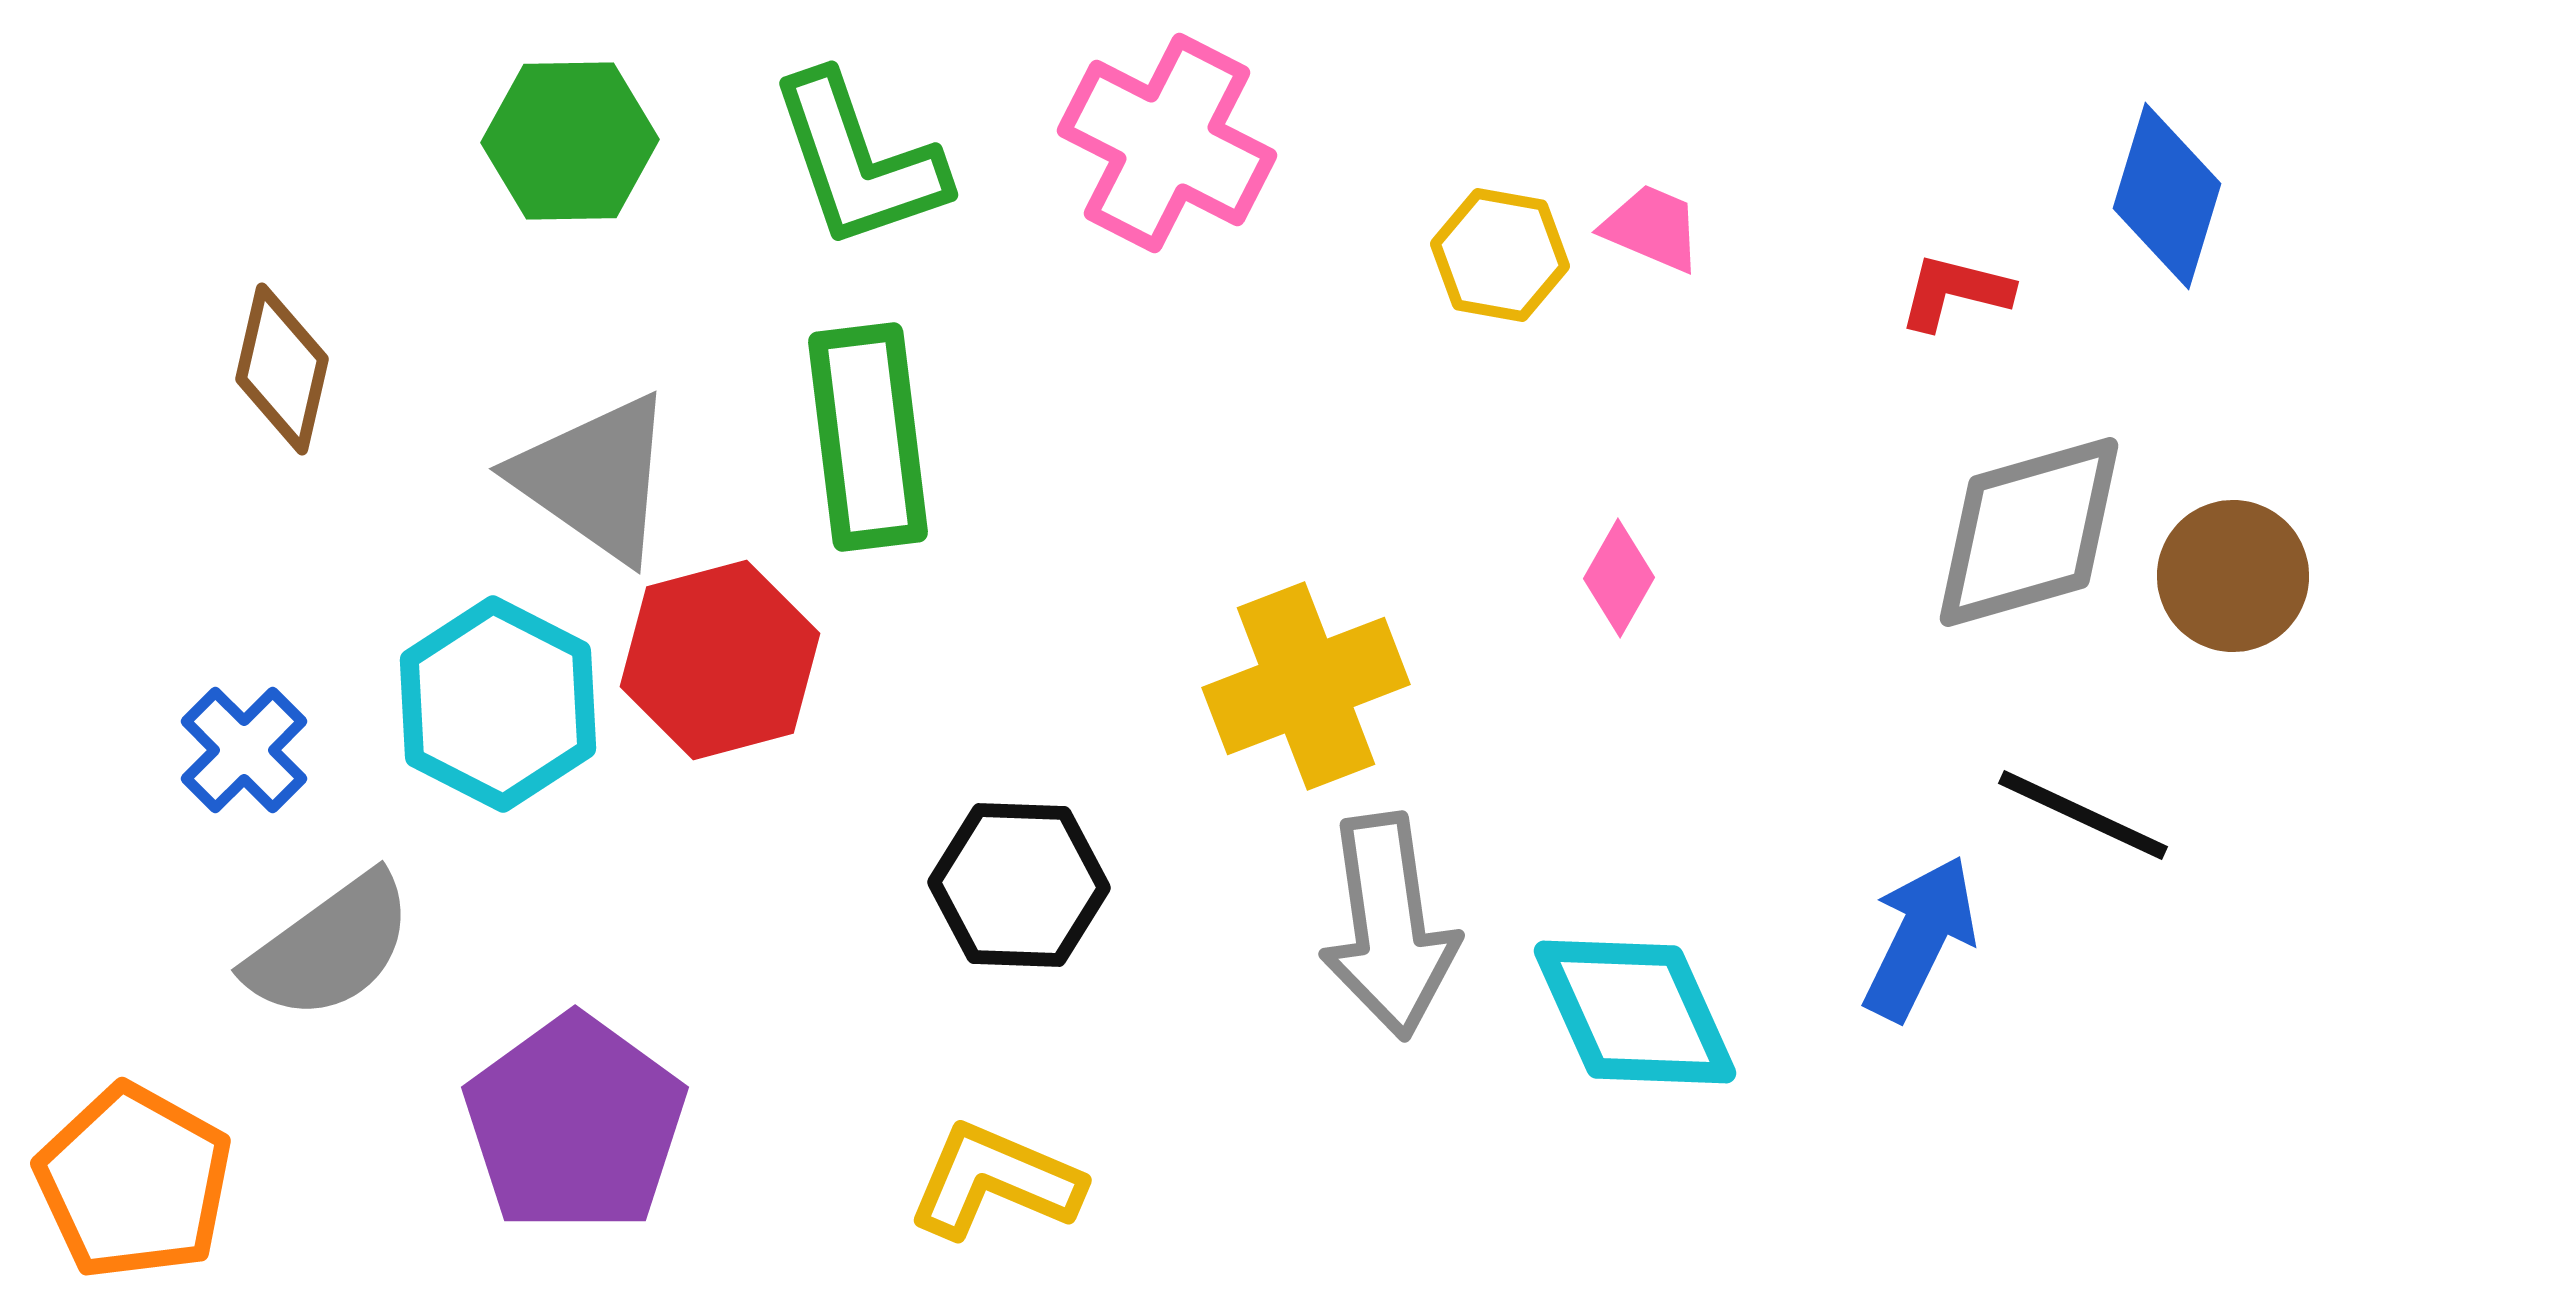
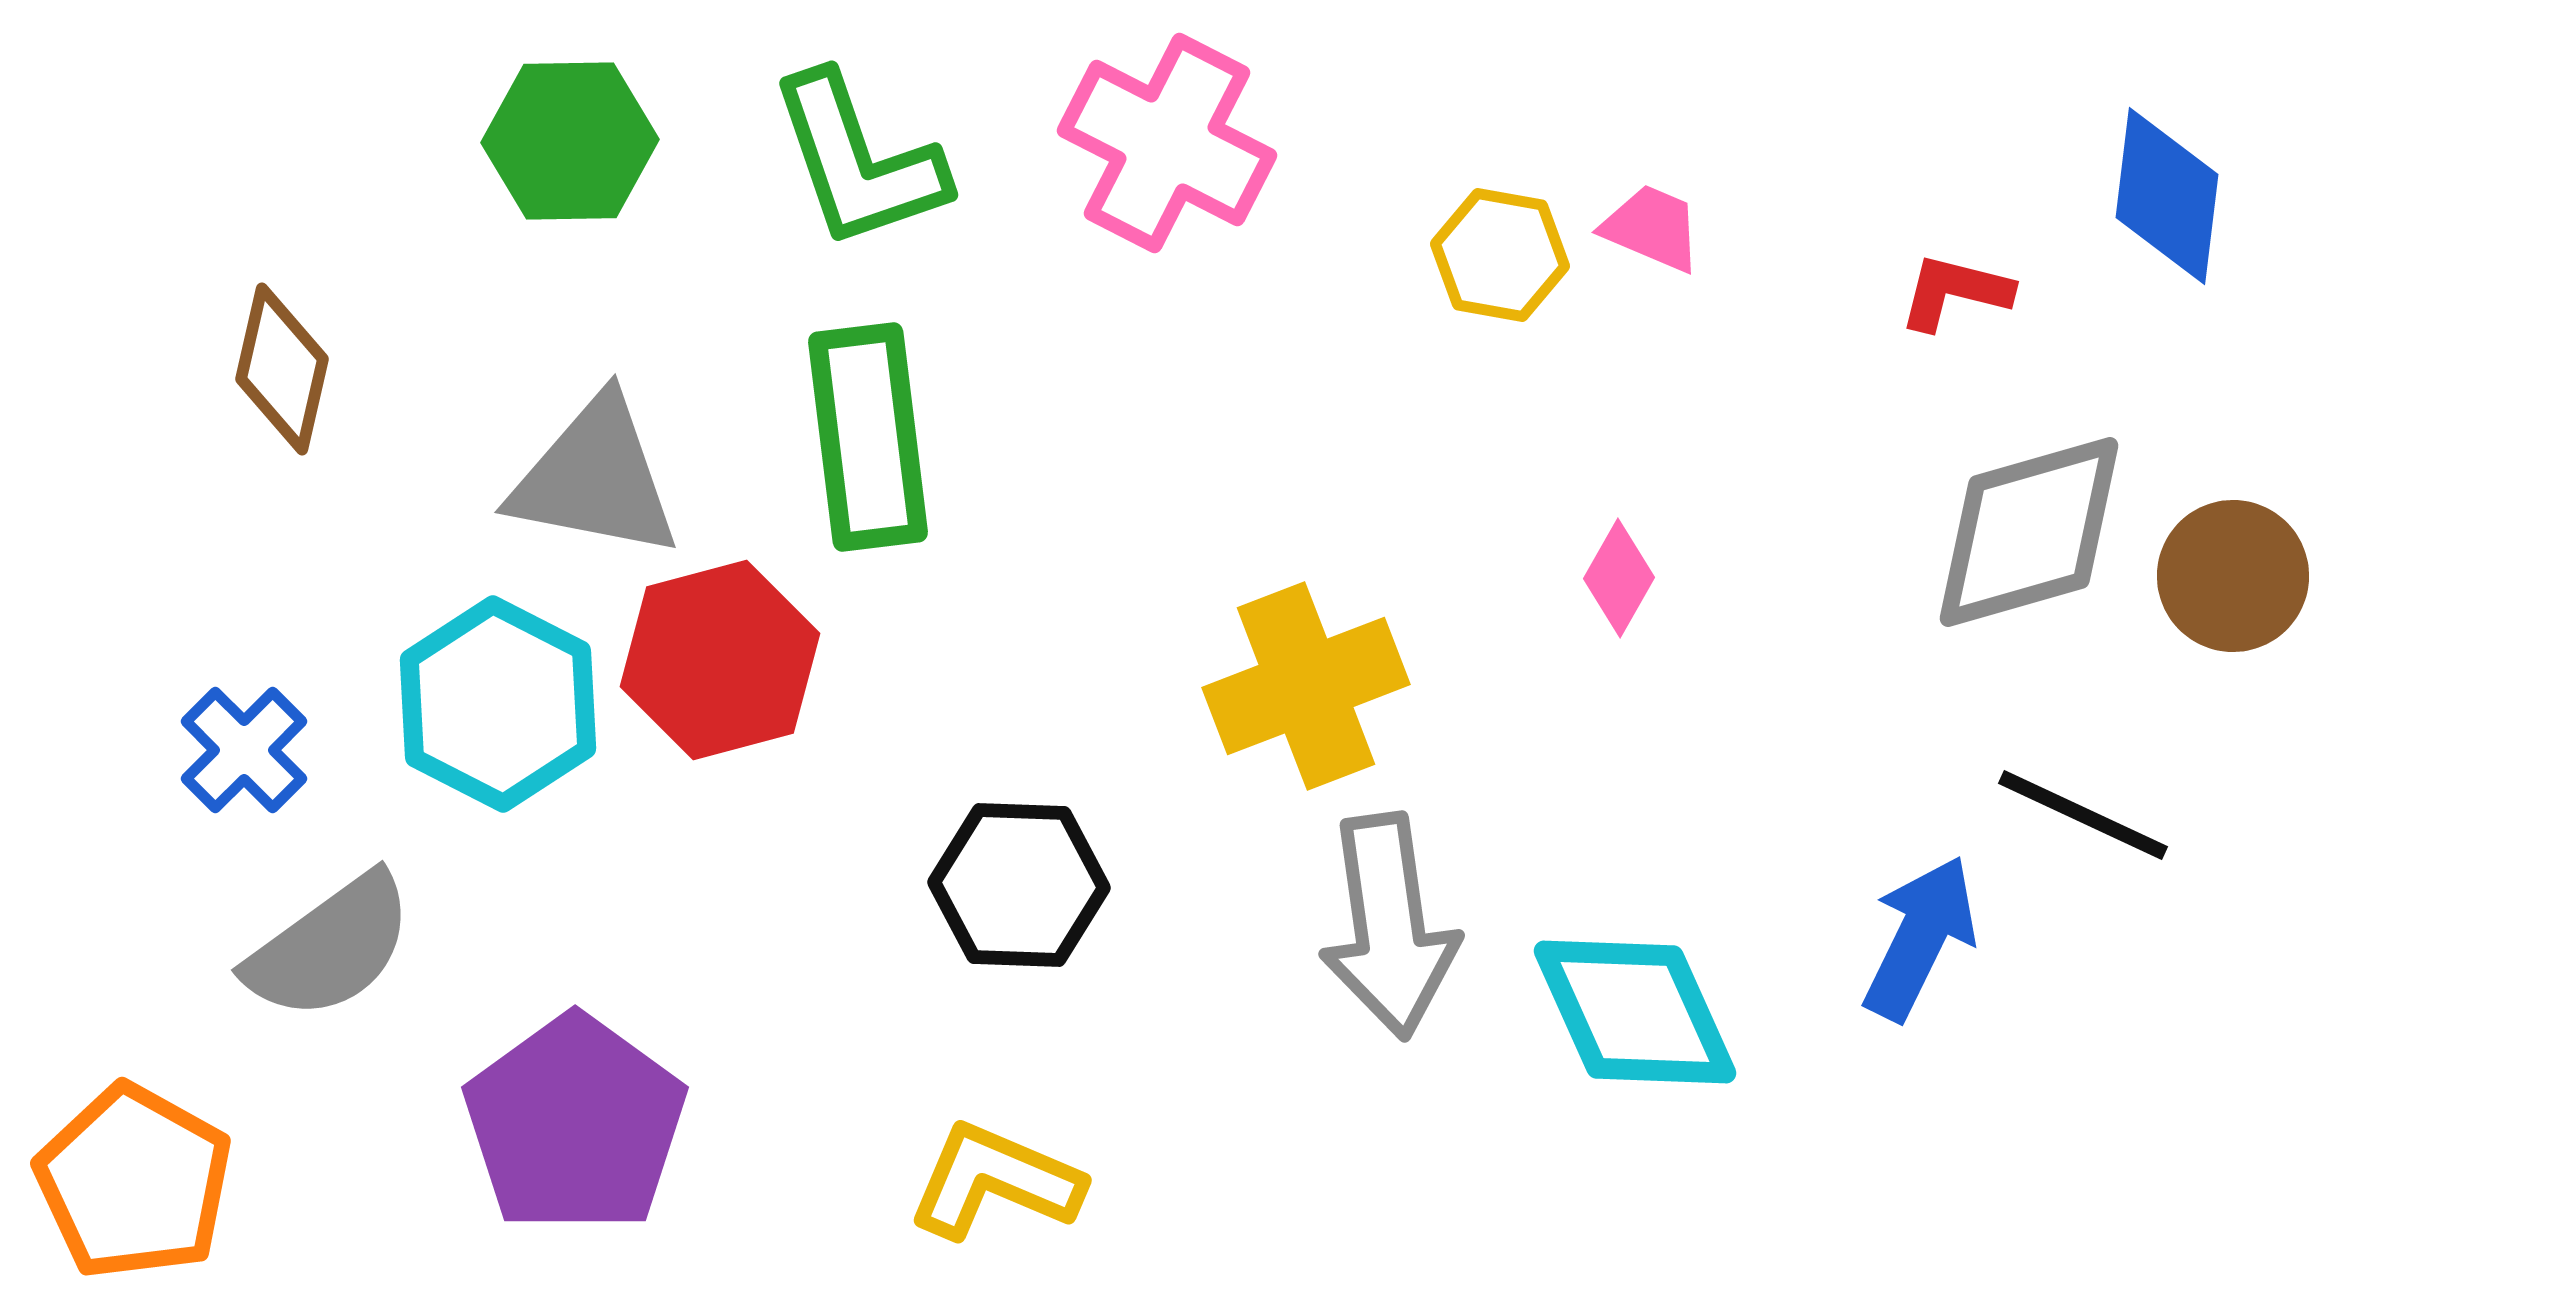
blue diamond: rotated 10 degrees counterclockwise
gray triangle: rotated 24 degrees counterclockwise
